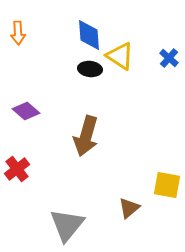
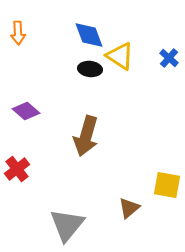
blue diamond: rotated 16 degrees counterclockwise
